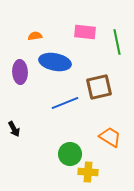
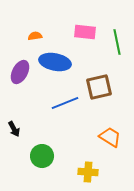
purple ellipse: rotated 30 degrees clockwise
green circle: moved 28 px left, 2 px down
